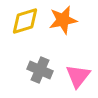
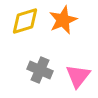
orange star: rotated 12 degrees counterclockwise
